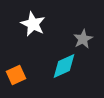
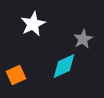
white star: rotated 20 degrees clockwise
